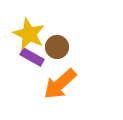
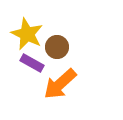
yellow star: moved 2 px left
purple rectangle: moved 6 px down
